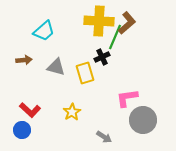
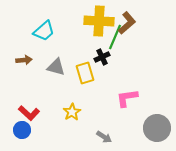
red L-shape: moved 1 px left, 3 px down
gray circle: moved 14 px right, 8 px down
